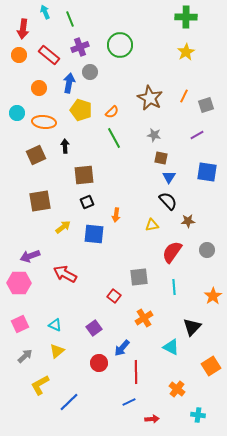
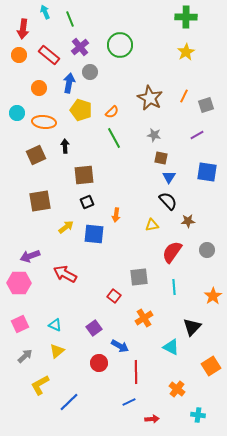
purple cross at (80, 47): rotated 18 degrees counterclockwise
yellow arrow at (63, 227): moved 3 px right
blue arrow at (122, 348): moved 2 px left, 2 px up; rotated 102 degrees counterclockwise
